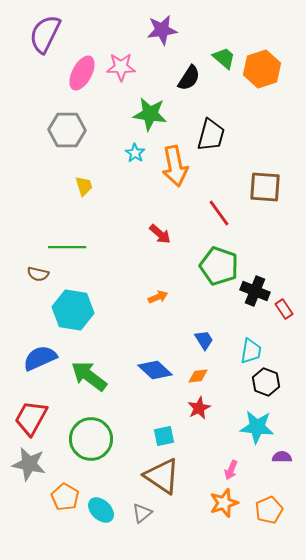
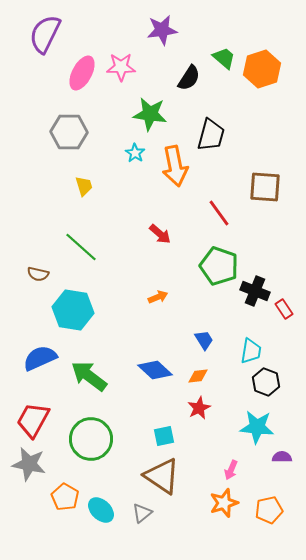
gray hexagon at (67, 130): moved 2 px right, 2 px down
green line at (67, 247): moved 14 px right; rotated 42 degrees clockwise
red trapezoid at (31, 418): moved 2 px right, 2 px down
orange pentagon at (269, 510): rotated 12 degrees clockwise
